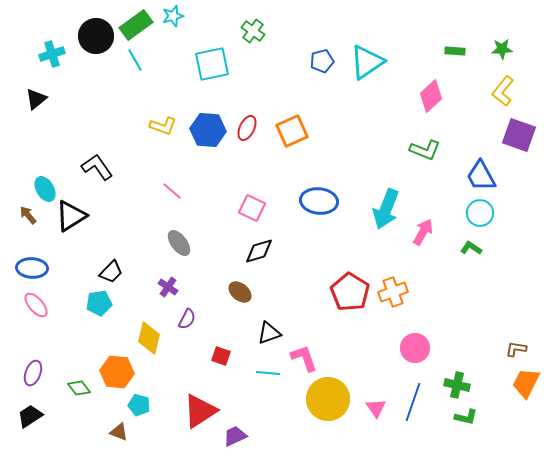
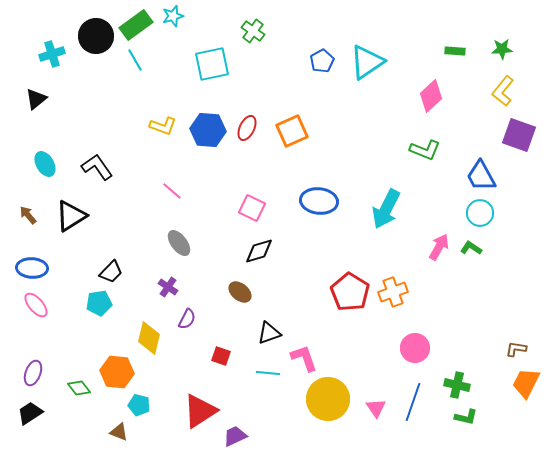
blue pentagon at (322, 61): rotated 15 degrees counterclockwise
cyan ellipse at (45, 189): moved 25 px up
cyan arrow at (386, 209): rotated 6 degrees clockwise
pink arrow at (423, 232): moved 16 px right, 15 px down
black trapezoid at (30, 416): moved 3 px up
